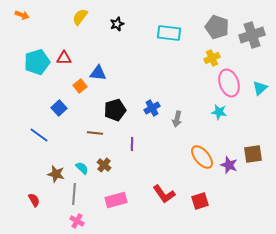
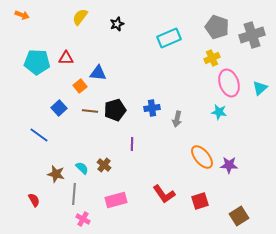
cyan rectangle: moved 5 px down; rotated 30 degrees counterclockwise
red triangle: moved 2 px right
cyan pentagon: rotated 20 degrees clockwise
blue cross: rotated 21 degrees clockwise
brown line: moved 5 px left, 22 px up
brown square: moved 14 px left, 62 px down; rotated 24 degrees counterclockwise
purple star: rotated 18 degrees counterclockwise
pink cross: moved 6 px right, 2 px up
